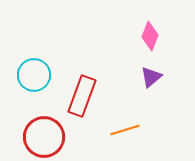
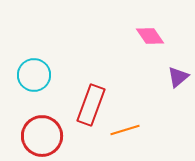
pink diamond: rotated 56 degrees counterclockwise
purple triangle: moved 27 px right
red rectangle: moved 9 px right, 9 px down
red circle: moved 2 px left, 1 px up
